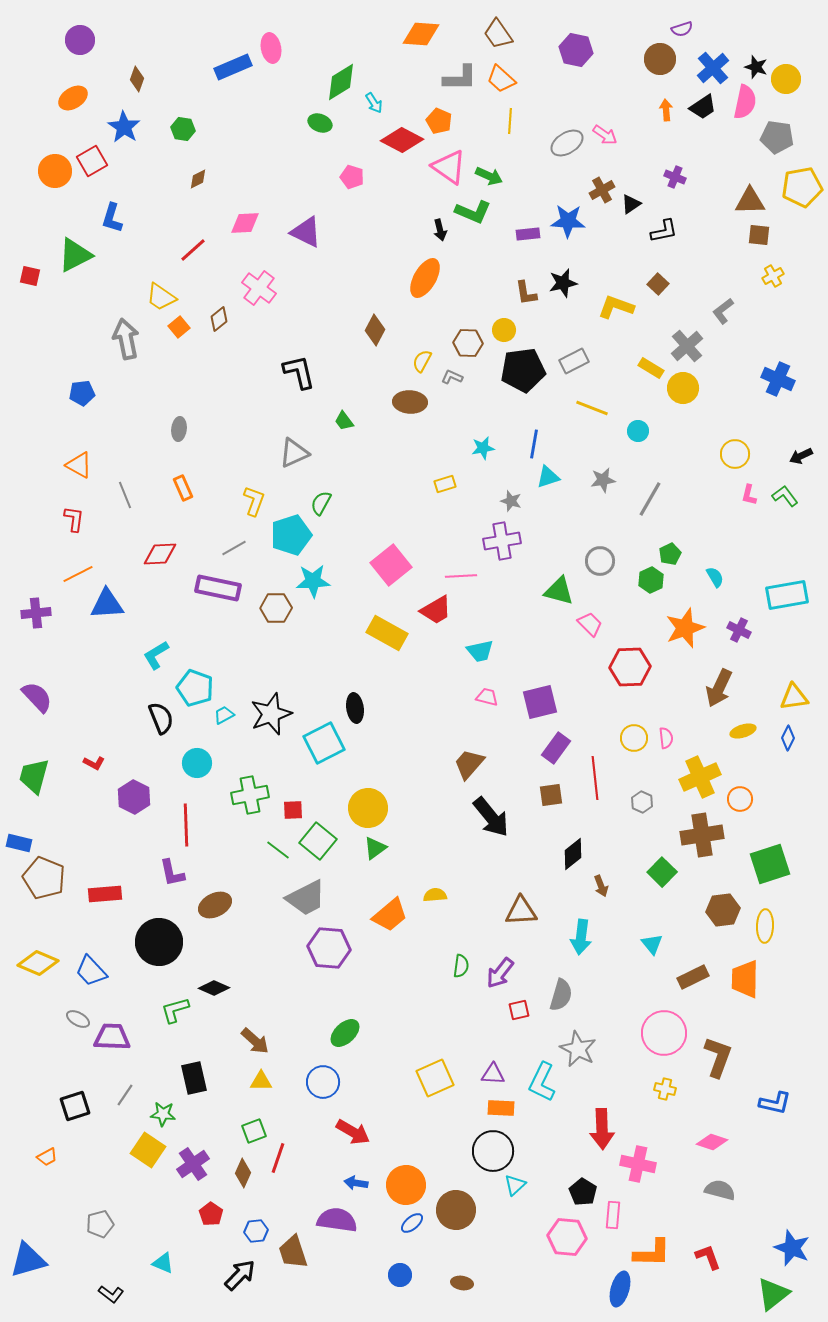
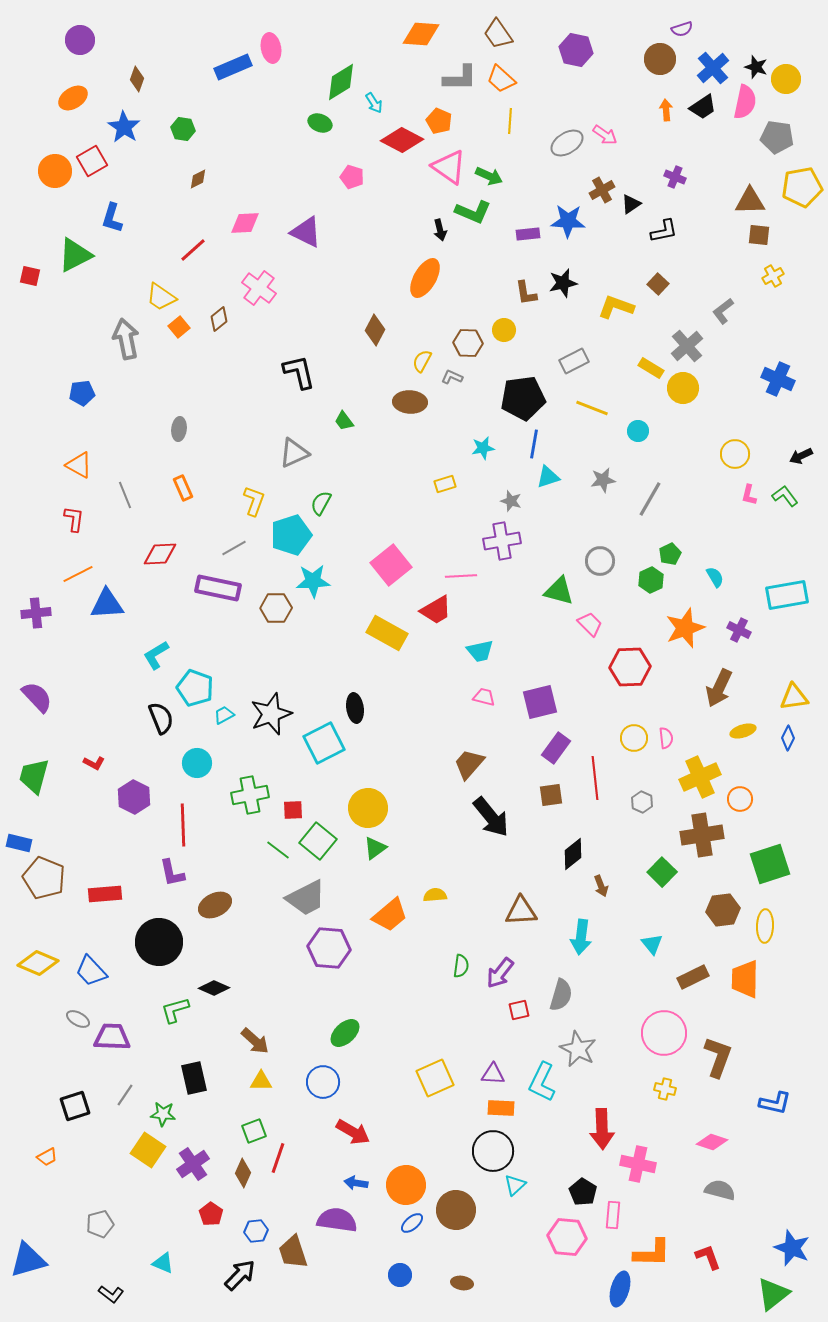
black pentagon at (523, 370): moved 28 px down
pink trapezoid at (487, 697): moved 3 px left
red line at (186, 825): moved 3 px left
